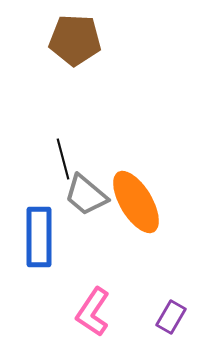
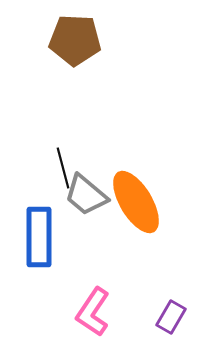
black line: moved 9 px down
